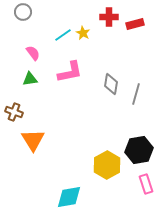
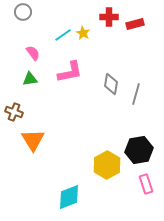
cyan diamond: rotated 12 degrees counterclockwise
